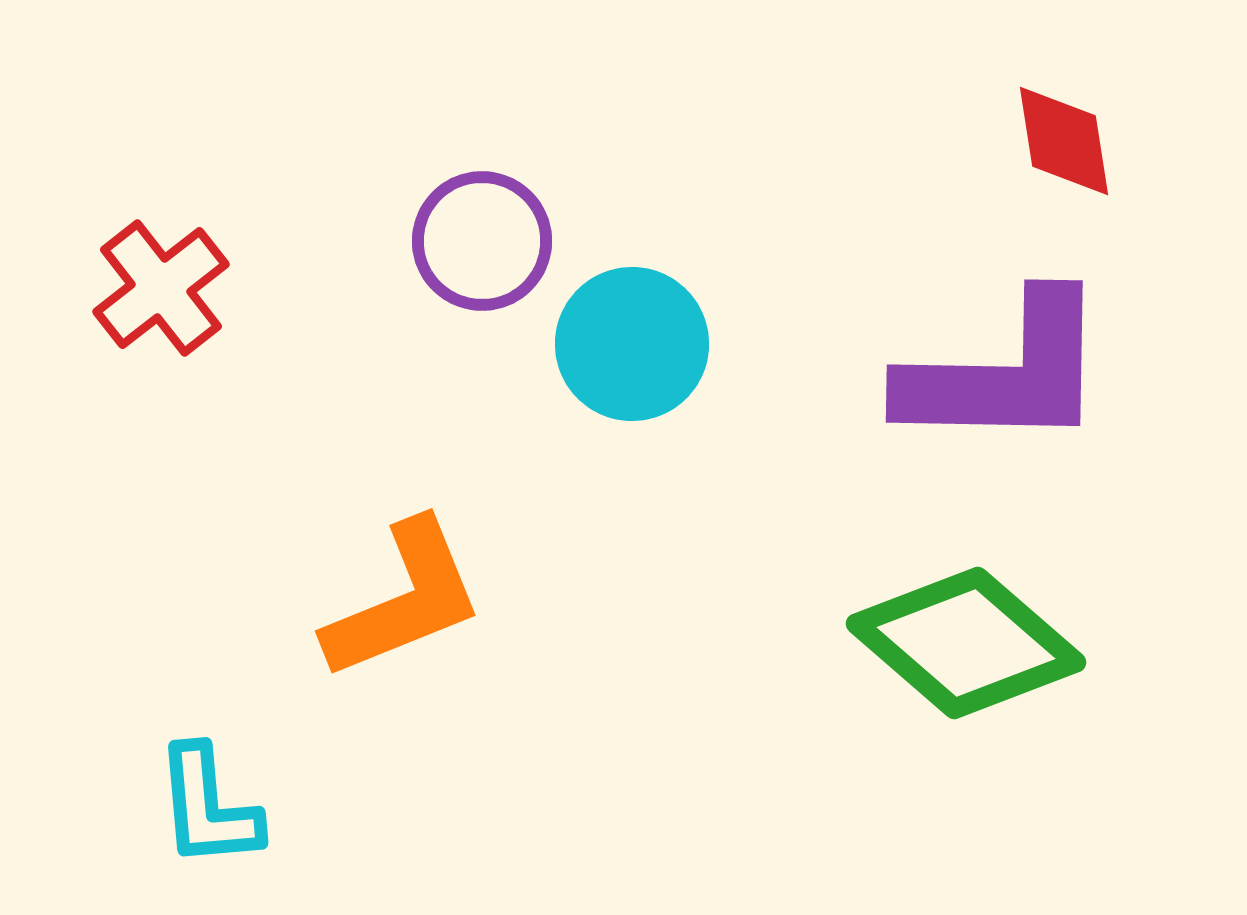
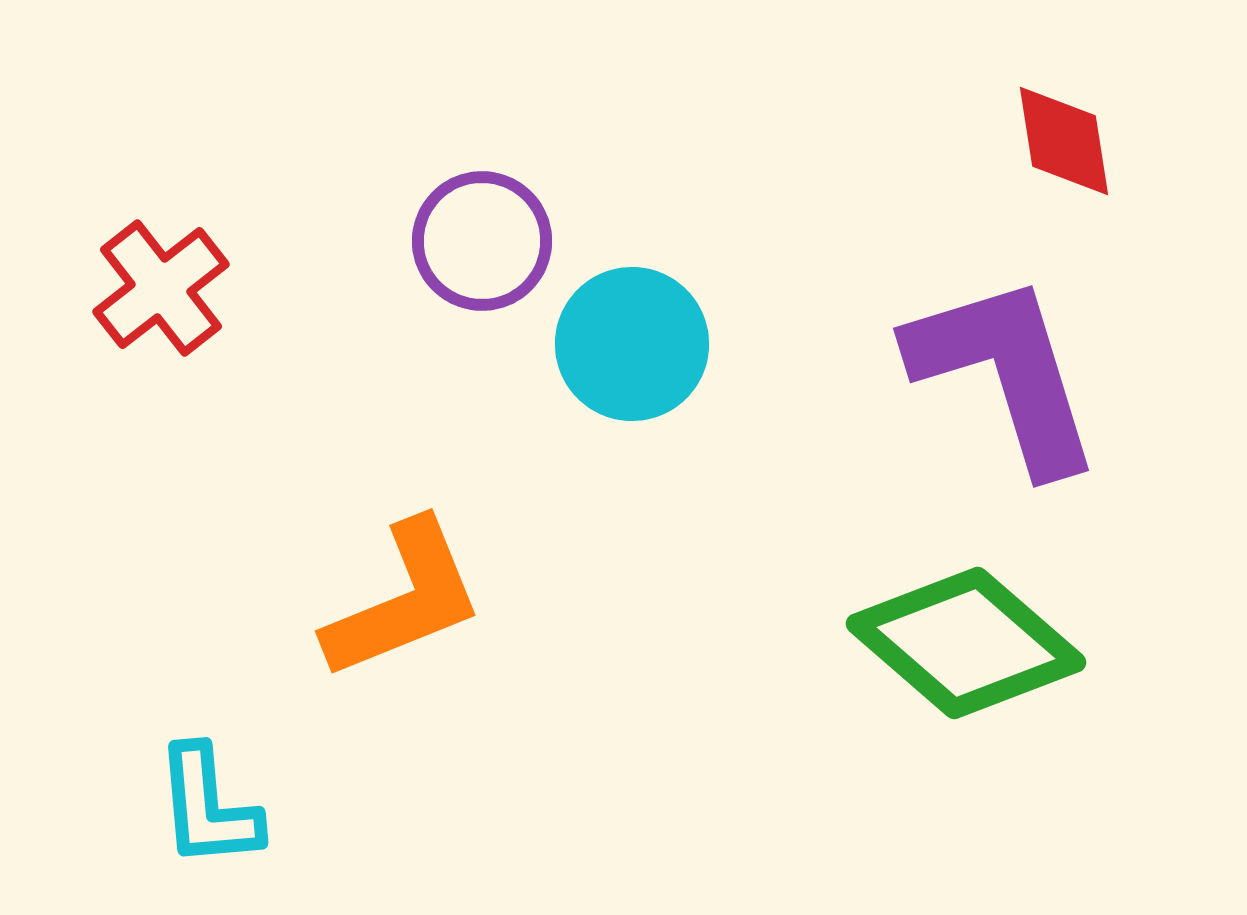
purple L-shape: rotated 108 degrees counterclockwise
